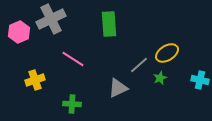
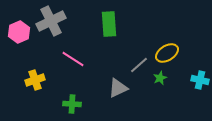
gray cross: moved 2 px down
